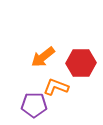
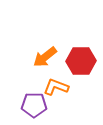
orange arrow: moved 2 px right
red hexagon: moved 2 px up
